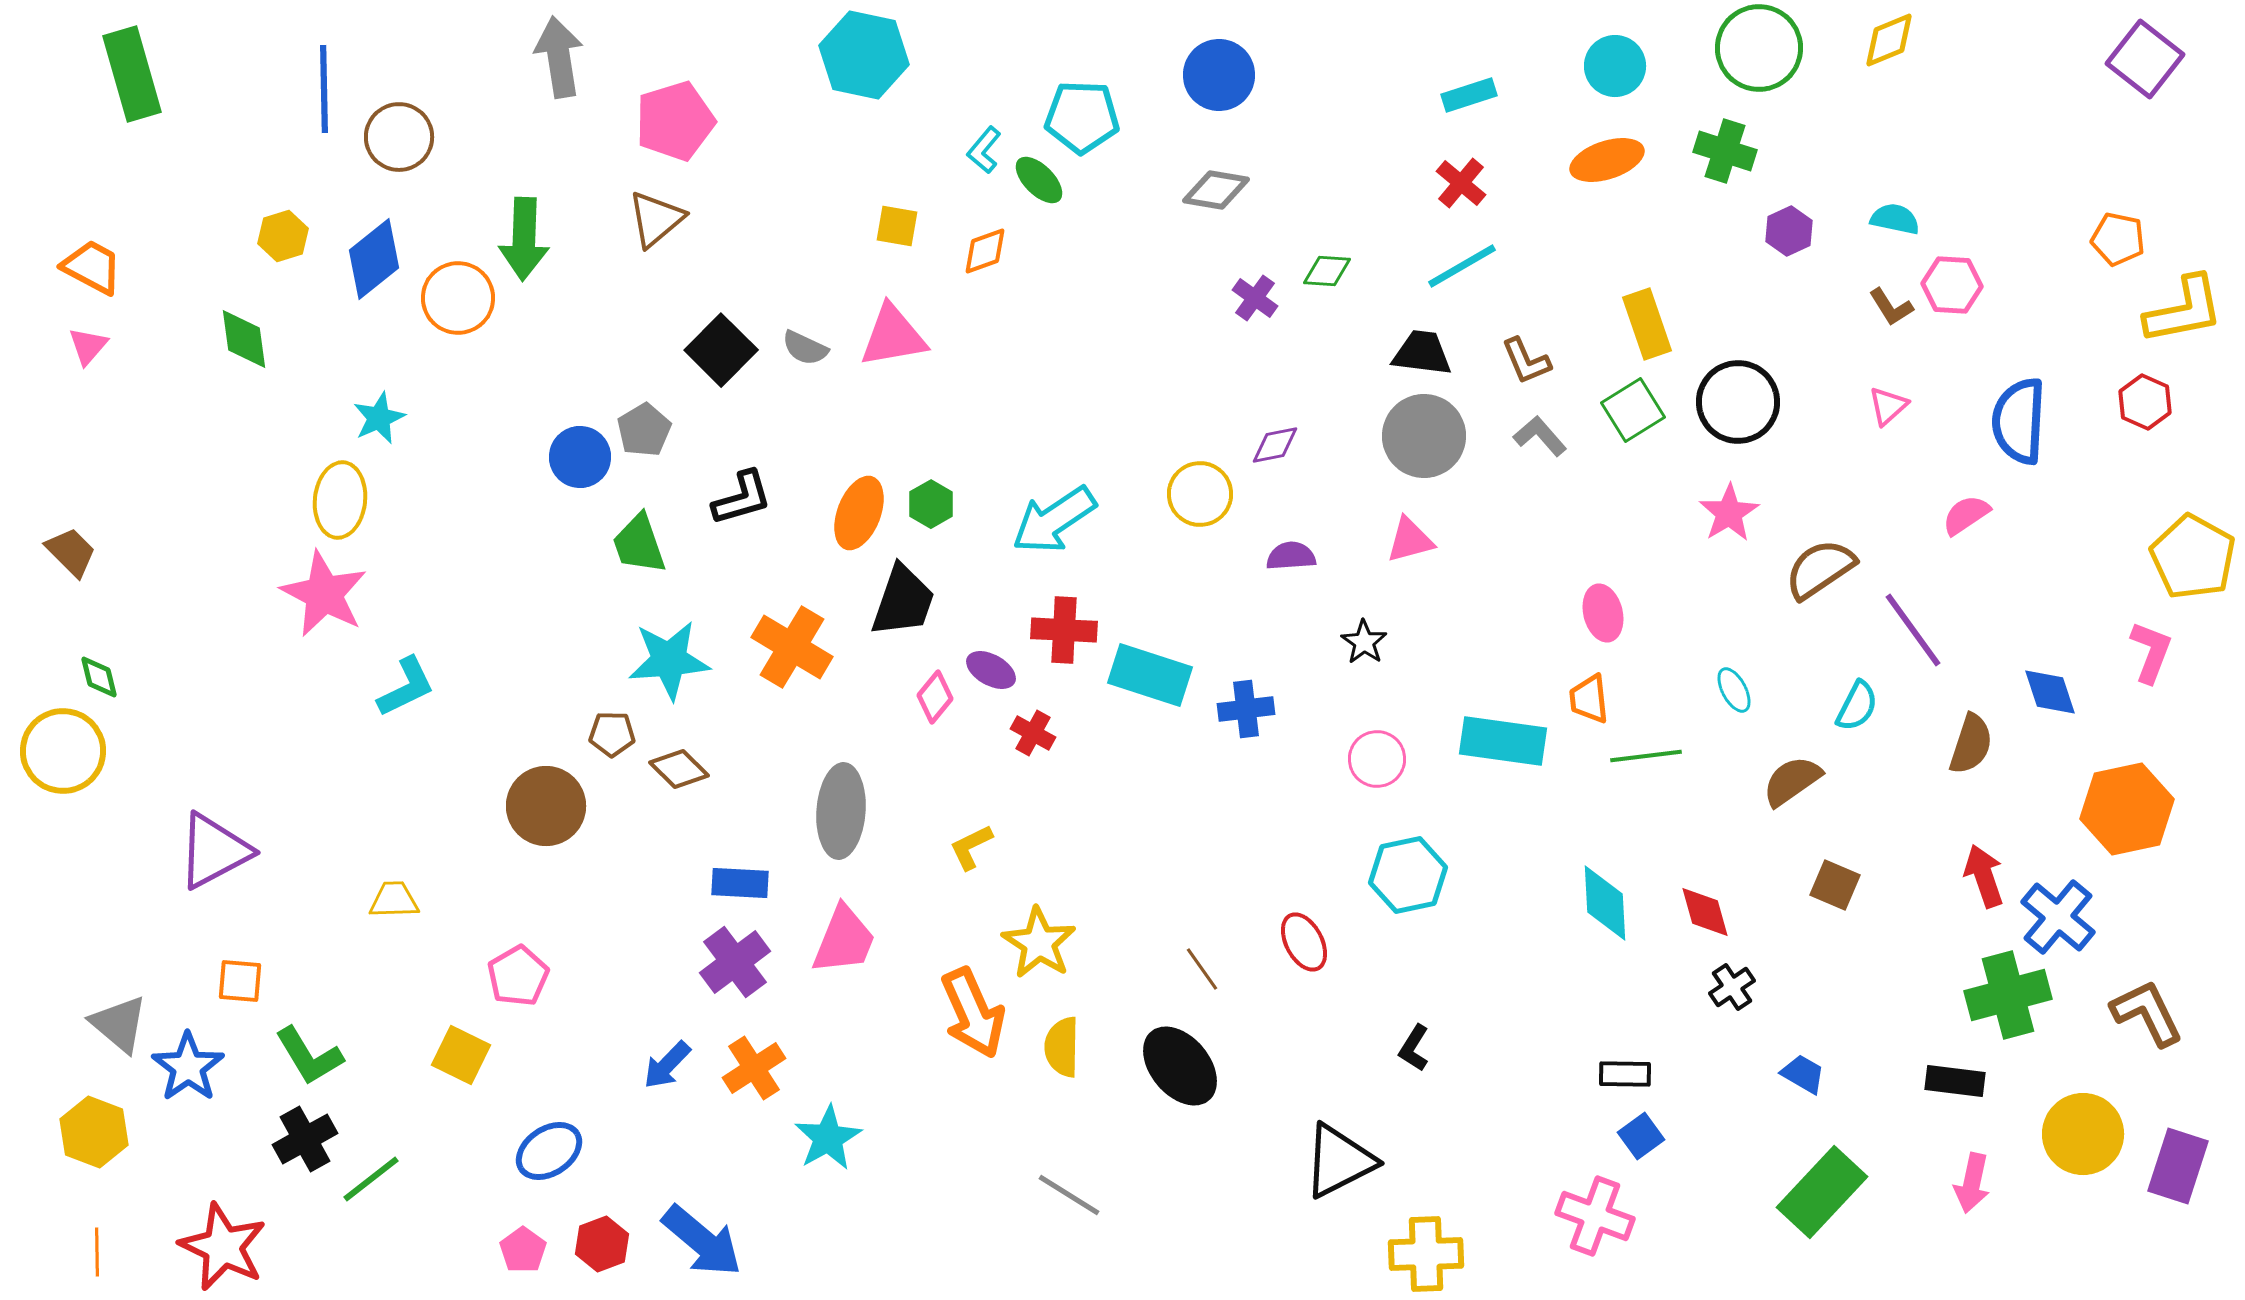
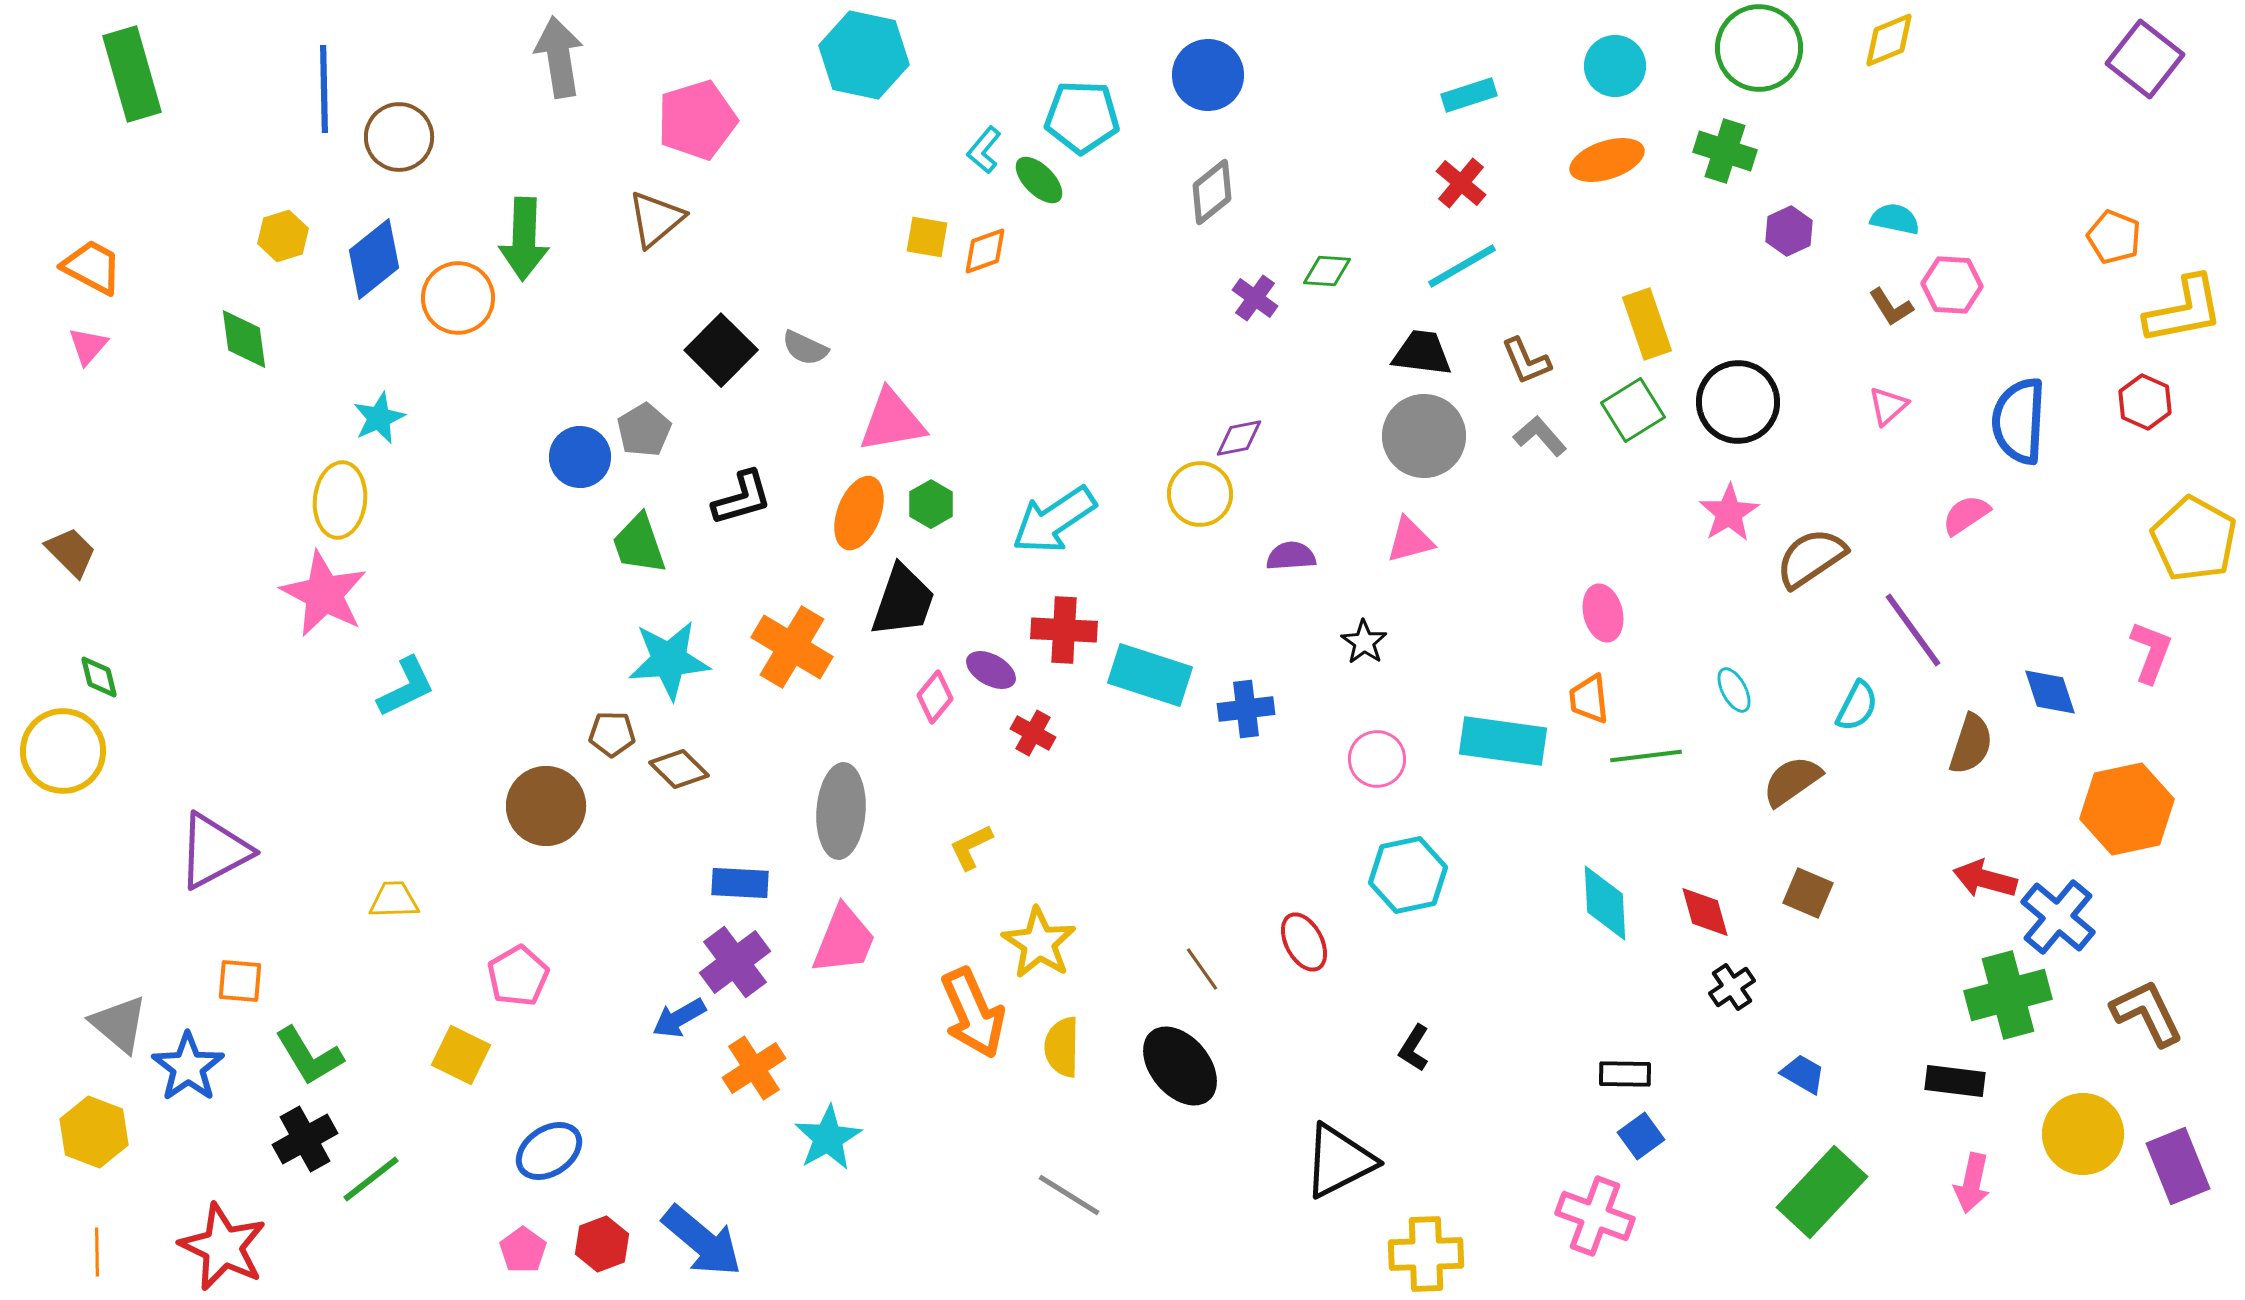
blue circle at (1219, 75): moved 11 px left
pink pentagon at (675, 121): moved 22 px right, 1 px up
gray diamond at (1216, 190): moved 4 px left, 2 px down; rotated 48 degrees counterclockwise
yellow square at (897, 226): moved 30 px right, 11 px down
orange pentagon at (2118, 239): moved 4 px left, 2 px up; rotated 10 degrees clockwise
pink triangle at (893, 336): moved 1 px left, 85 px down
purple diamond at (1275, 445): moved 36 px left, 7 px up
yellow pentagon at (2193, 557): moved 1 px right, 18 px up
brown semicircle at (1820, 569): moved 9 px left, 11 px up
red arrow at (1984, 876): moved 1 px right, 3 px down; rotated 56 degrees counterclockwise
brown square at (1835, 885): moved 27 px left, 8 px down
blue arrow at (667, 1065): moved 12 px right, 47 px up; rotated 16 degrees clockwise
purple rectangle at (2178, 1166): rotated 40 degrees counterclockwise
